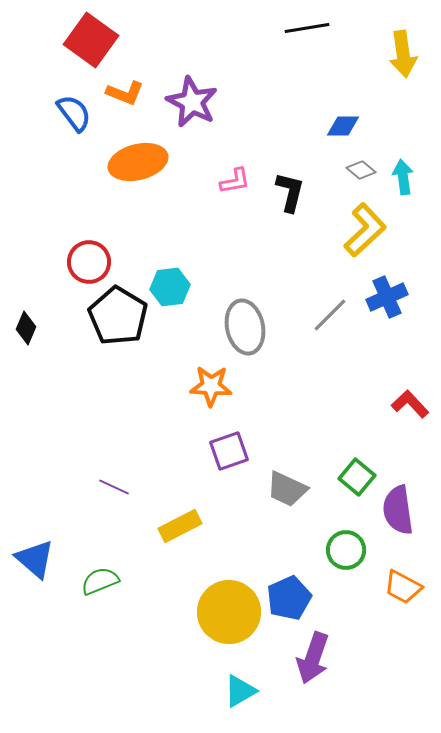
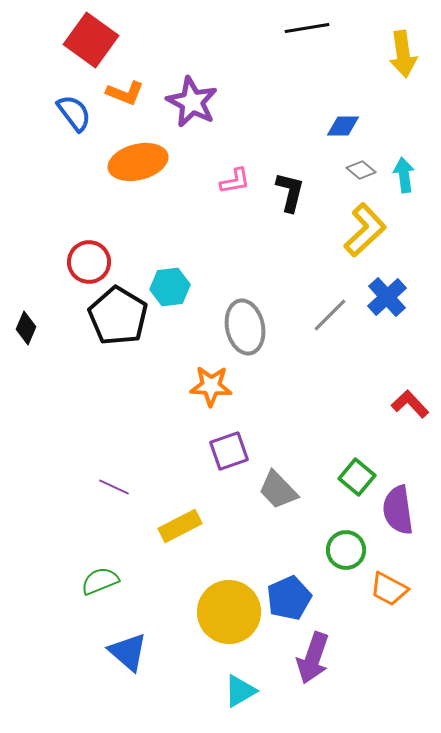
cyan arrow: moved 1 px right, 2 px up
blue cross: rotated 18 degrees counterclockwise
gray trapezoid: moved 9 px left, 1 px down; rotated 21 degrees clockwise
blue triangle: moved 93 px right, 93 px down
orange trapezoid: moved 14 px left, 2 px down
